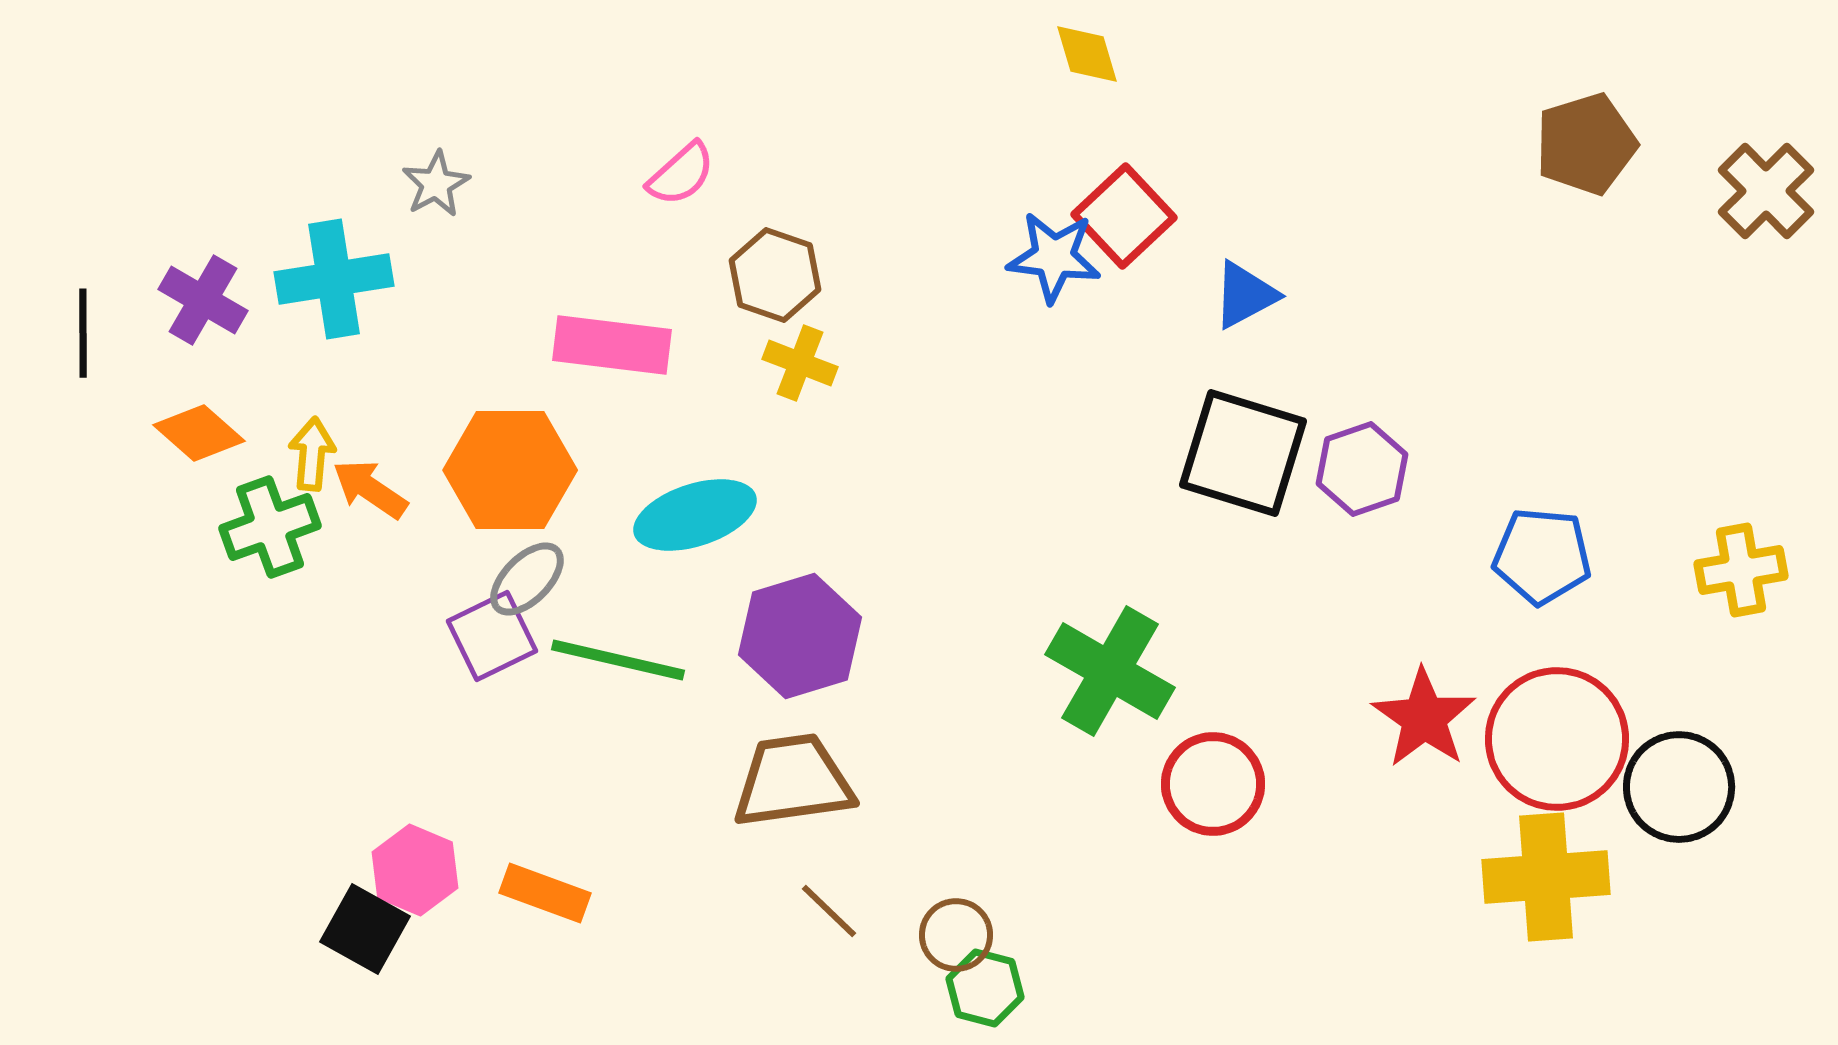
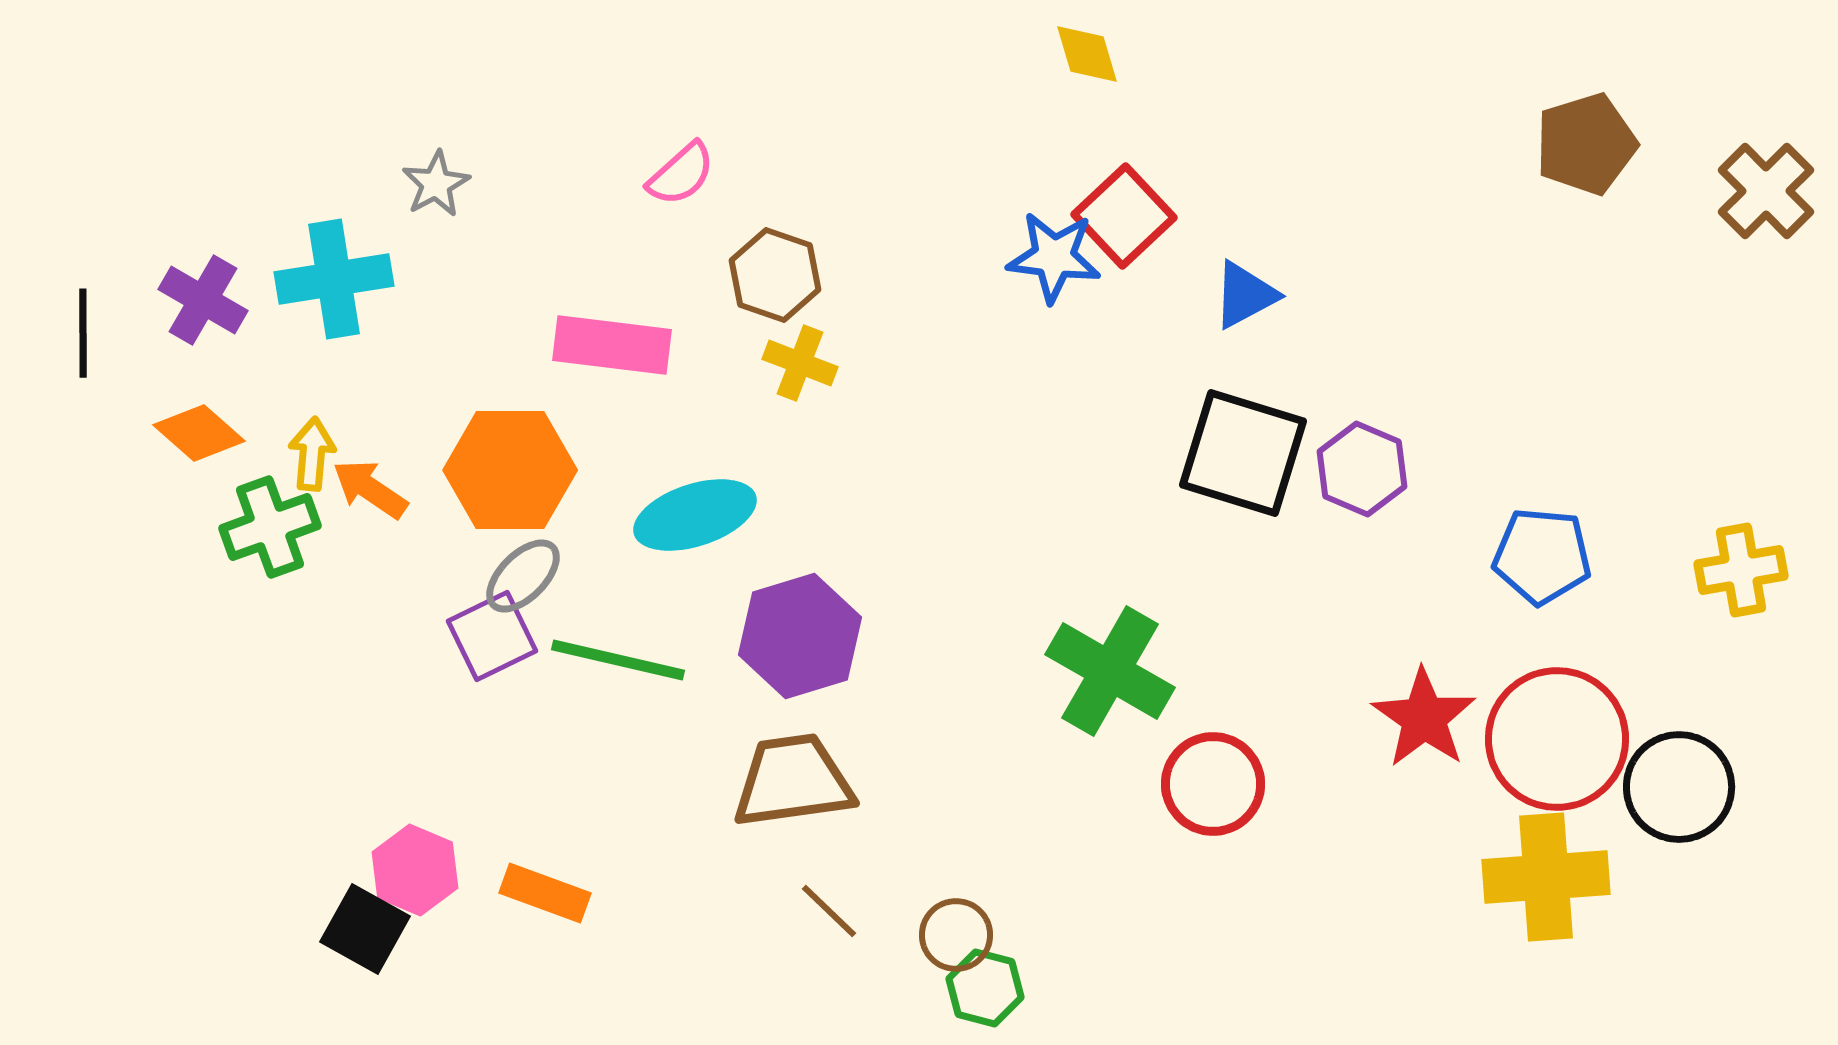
purple hexagon at (1362, 469): rotated 18 degrees counterclockwise
gray ellipse at (527, 579): moved 4 px left, 3 px up
